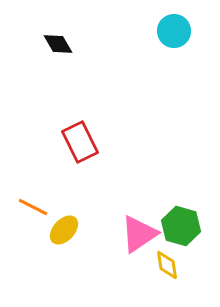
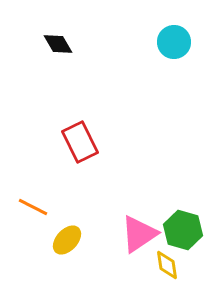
cyan circle: moved 11 px down
green hexagon: moved 2 px right, 4 px down
yellow ellipse: moved 3 px right, 10 px down
